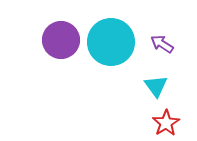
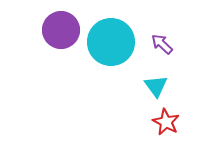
purple circle: moved 10 px up
purple arrow: rotated 10 degrees clockwise
red star: moved 1 px up; rotated 12 degrees counterclockwise
